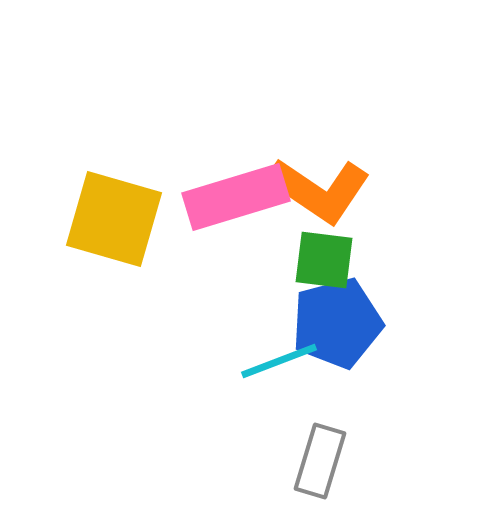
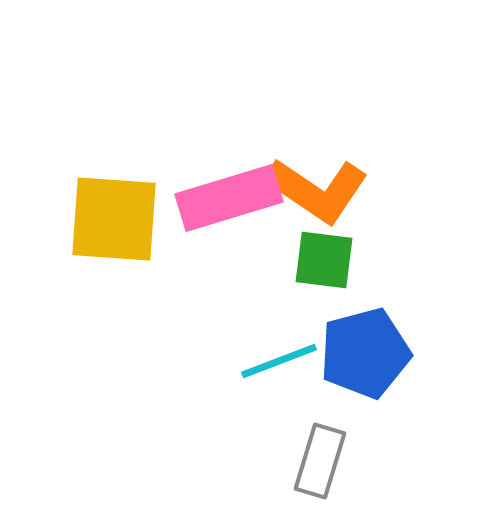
orange L-shape: moved 2 px left
pink rectangle: moved 7 px left, 1 px down
yellow square: rotated 12 degrees counterclockwise
blue pentagon: moved 28 px right, 30 px down
